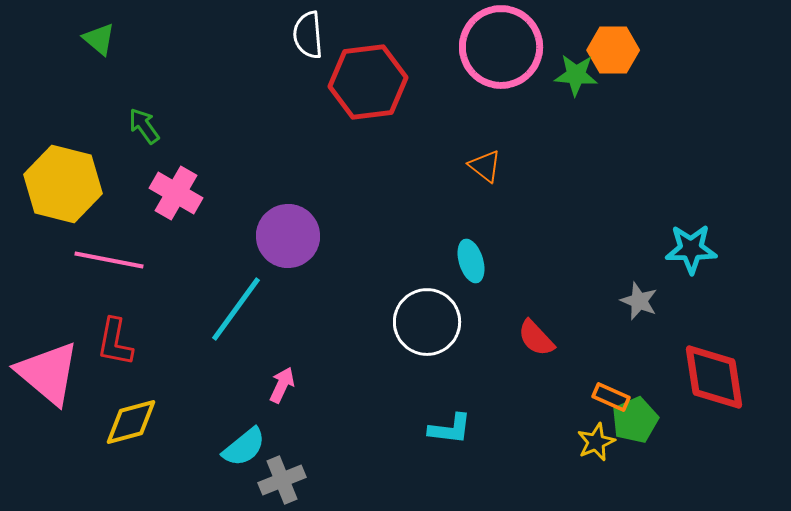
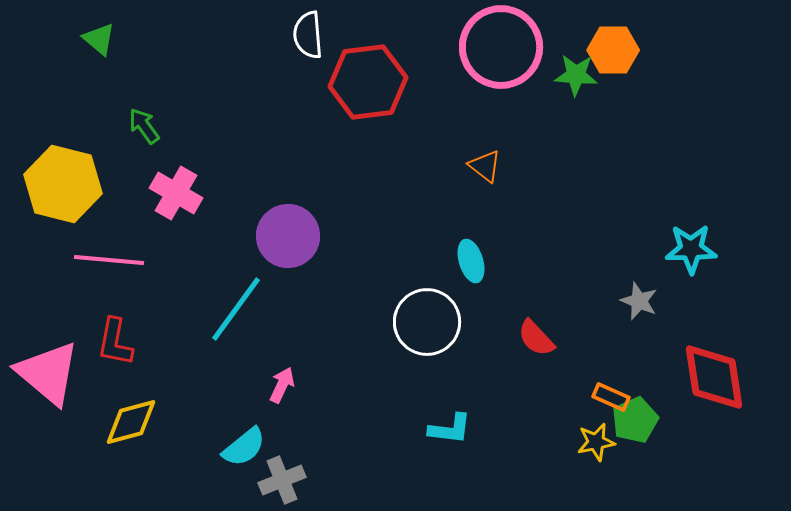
pink line: rotated 6 degrees counterclockwise
yellow star: rotated 12 degrees clockwise
